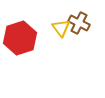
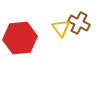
red hexagon: rotated 12 degrees clockwise
